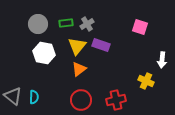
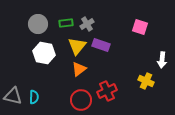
gray triangle: rotated 24 degrees counterclockwise
red cross: moved 9 px left, 9 px up; rotated 12 degrees counterclockwise
